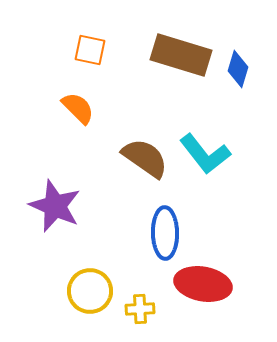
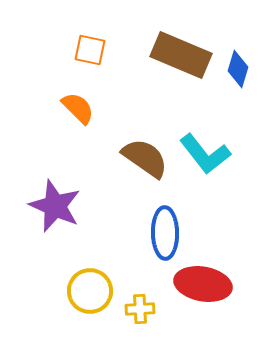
brown rectangle: rotated 6 degrees clockwise
